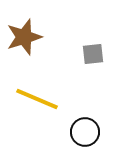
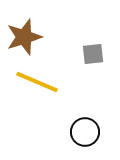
yellow line: moved 17 px up
